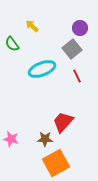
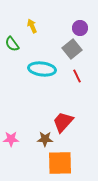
yellow arrow: rotated 24 degrees clockwise
cyan ellipse: rotated 28 degrees clockwise
pink star: rotated 14 degrees counterclockwise
orange square: moved 4 px right; rotated 28 degrees clockwise
